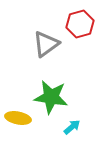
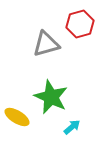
gray triangle: rotated 20 degrees clockwise
green star: rotated 16 degrees clockwise
yellow ellipse: moved 1 px left, 1 px up; rotated 20 degrees clockwise
